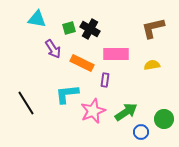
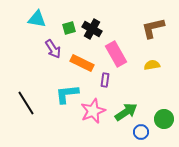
black cross: moved 2 px right
pink rectangle: rotated 60 degrees clockwise
